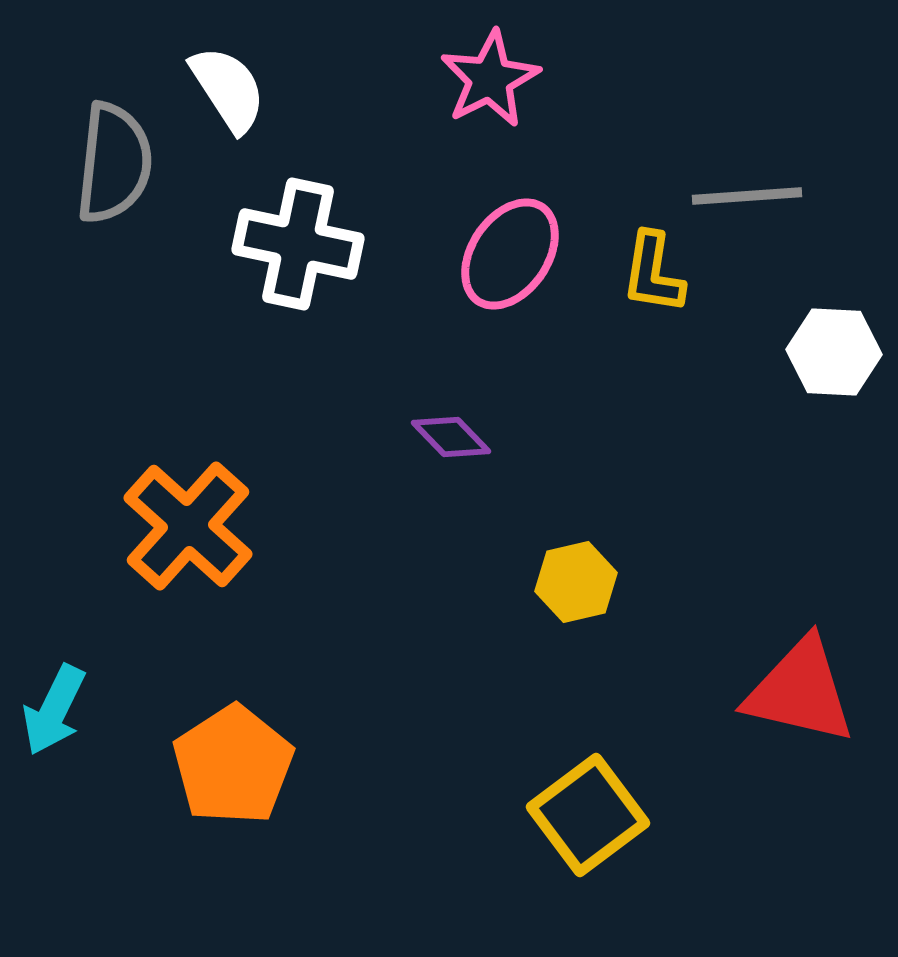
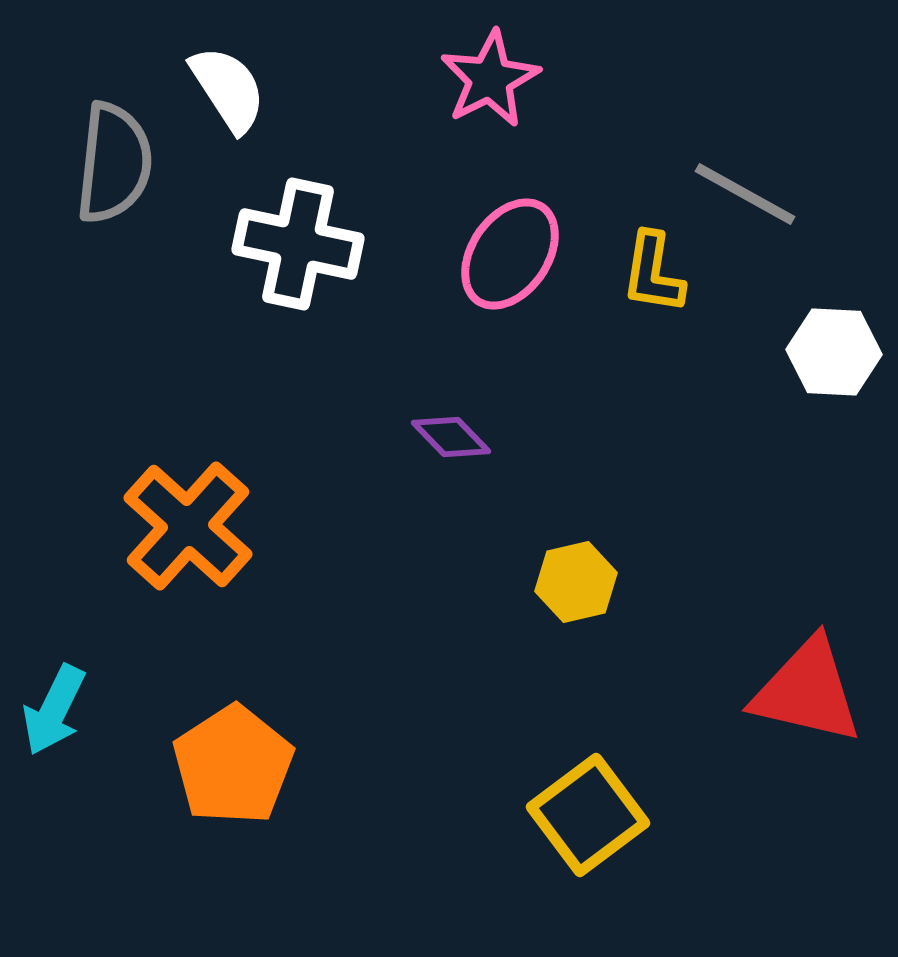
gray line: moved 2 px left, 2 px up; rotated 33 degrees clockwise
red triangle: moved 7 px right
